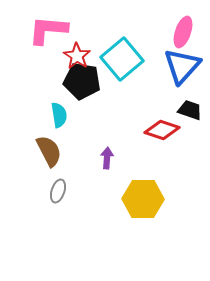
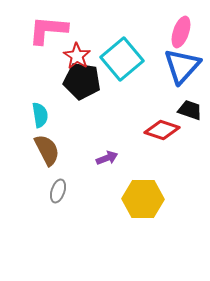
pink ellipse: moved 2 px left
cyan semicircle: moved 19 px left
brown semicircle: moved 2 px left, 1 px up
purple arrow: rotated 65 degrees clockwise
